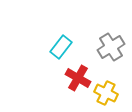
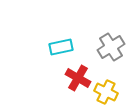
cyan rectangle: rotated 40 degrees clockwise
yellow cross: moved 1 px up
